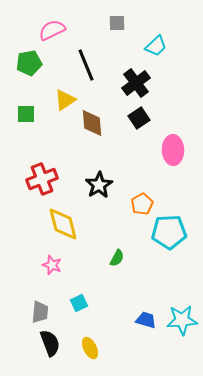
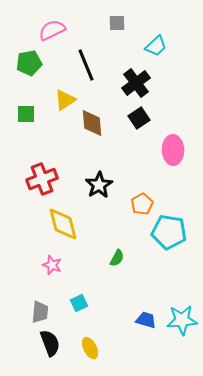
cyan pentagon: rotated 12 degrees clockwise
